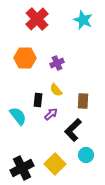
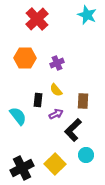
cyan star: moved 4 px right, 5 px up
purple arrow: moved 5 px right; rotated 16 degrees clockwise
